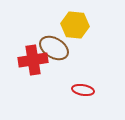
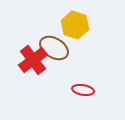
yellow hexagon: rotated 12 degrees clockwise
red cross: rotated 28 degrees counterclockwise
